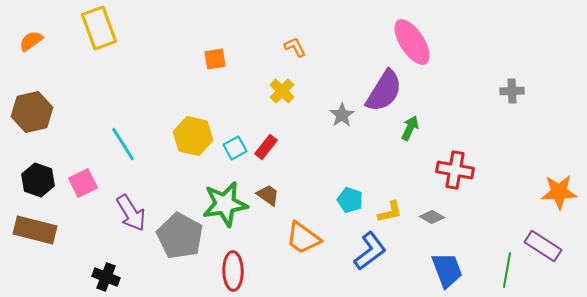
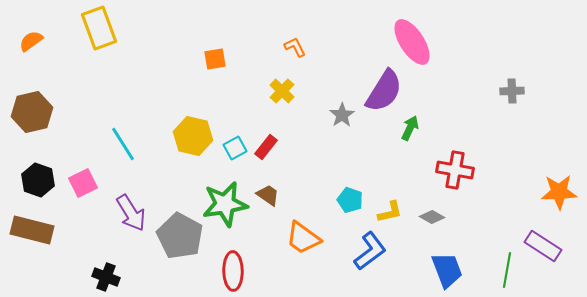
brown rectangle: moved 3 px left
